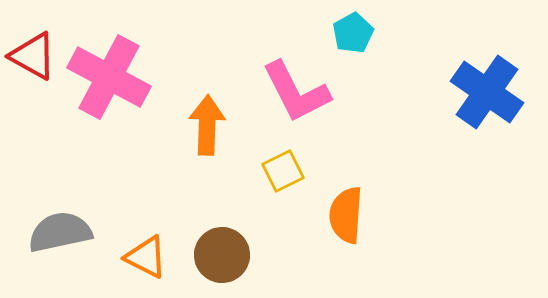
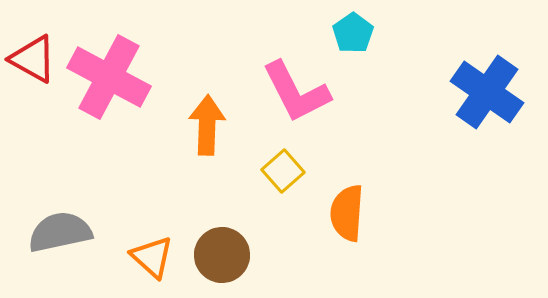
cyan pentagon: rotated 6 degrees counterclockwise
red triangle: moved 3 px down
yellow square: rotated 15 degrees counterclockwise
orange semicircle: moved 1 px right, 2 px up
orange triangle: moved 6 px right; rotated 15 degrees clockwise
